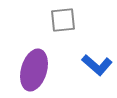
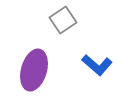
gray square: rotated 28 degrees counterclockwise
